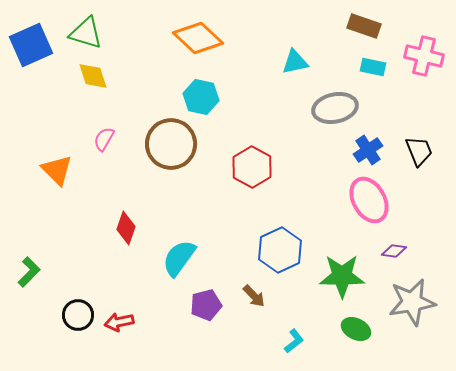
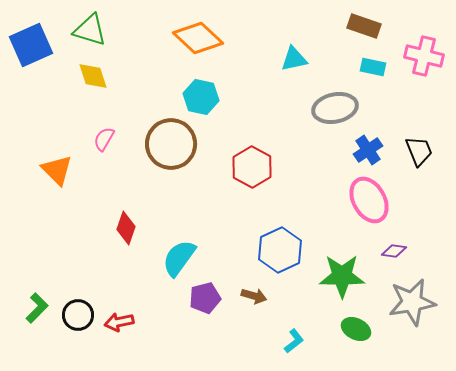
green triangle: moved 4 px right, 3 px up
cyan triangle: moved 1 px left, 3 px up
green L-shape: moved 8 px right, 36 px down
brown arrow: rotated 30 degrees counterclockwise
purple pentagon: moved 1 px left, 7 px up
